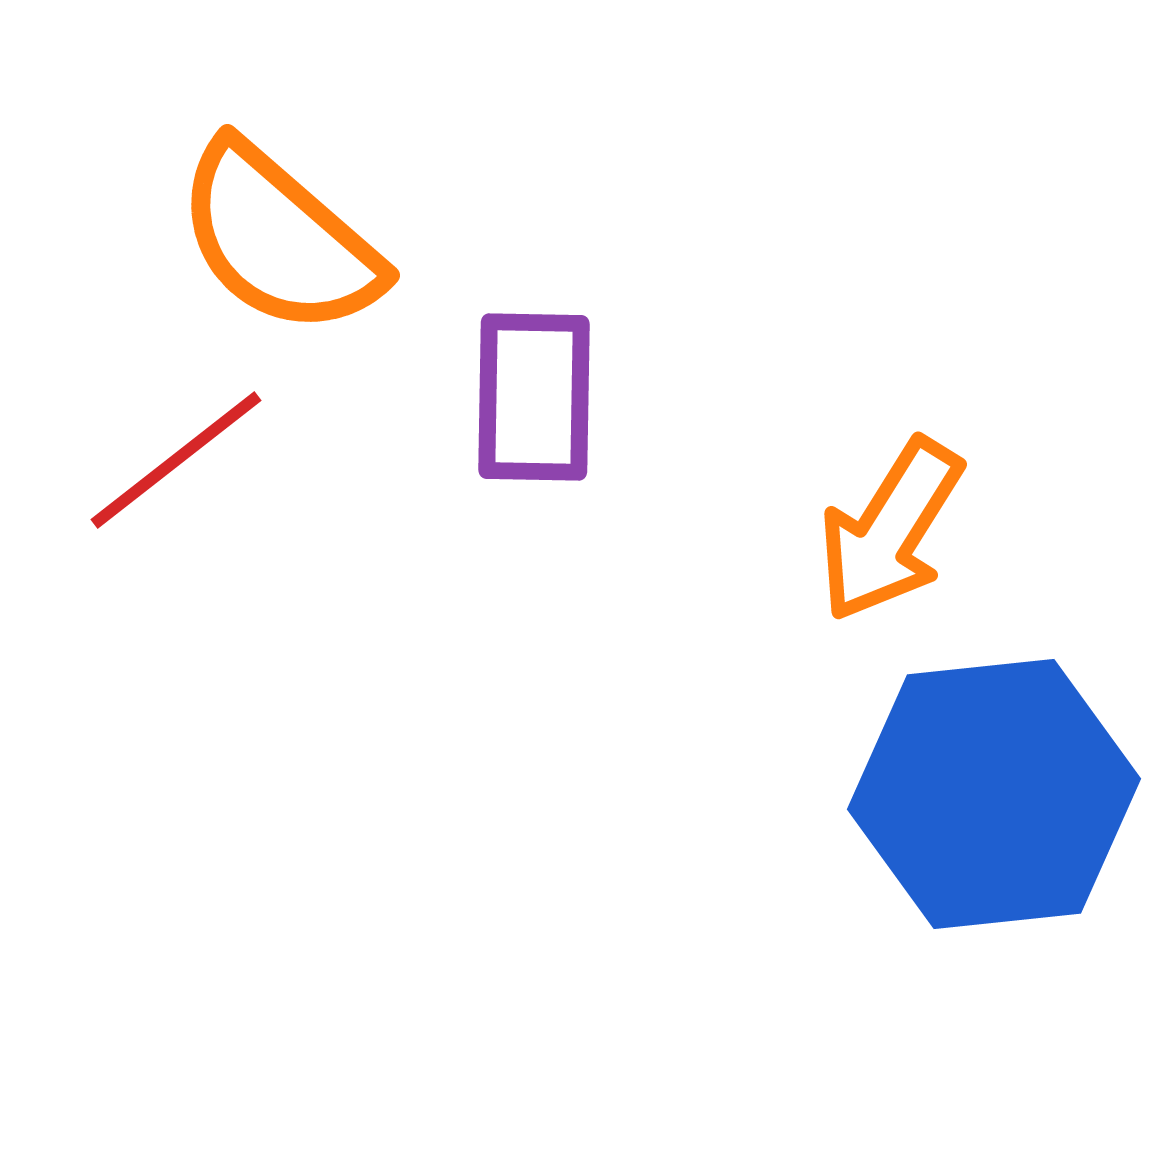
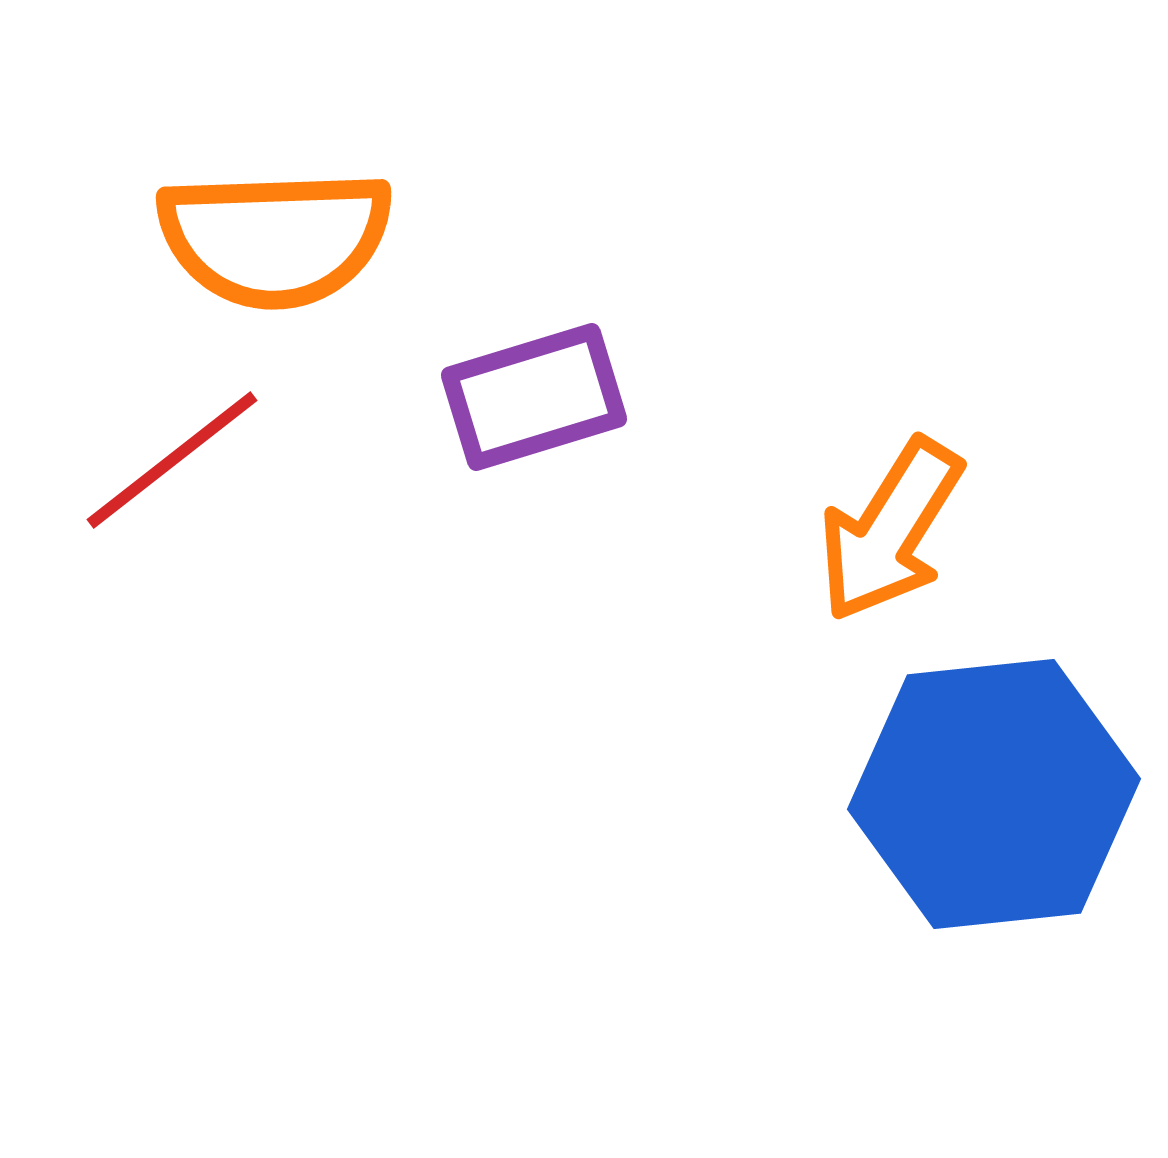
orange semicircle: moved 4 px left, 1 px up; rotated 43 degrees counterclockwise
purple rectangle: rotated 72 degrees clockwise
red line: moved 4 px left
